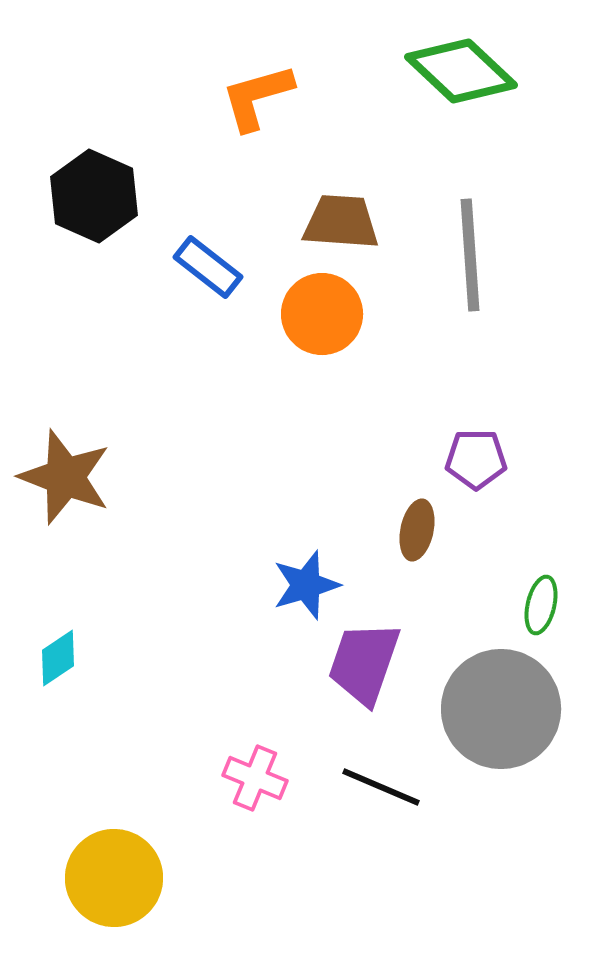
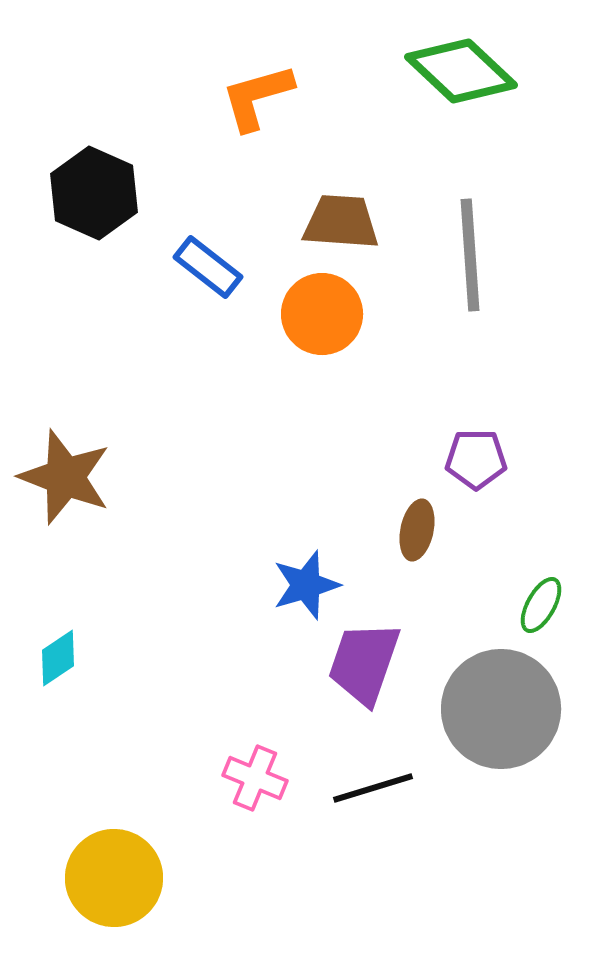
black hexagon: moved 3 px up
green ellipse: rotated 16 degrees clockwise
black line: moved 8 px left, 1 px down; rotated 40 degrees counterclockwise
